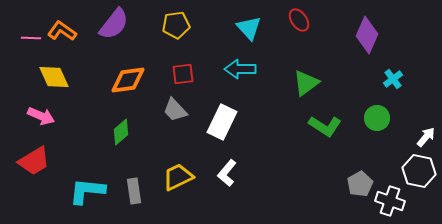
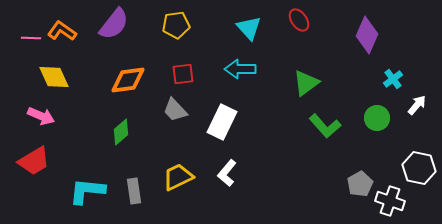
green L-shape: rotated 16 degrees clockwise
white arrow: moved 9 px left, 32 px up
white hexagon: moved 3 px up
